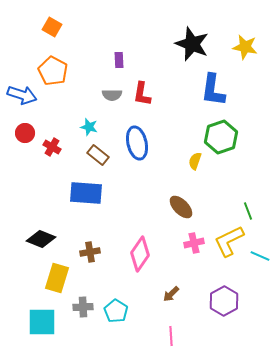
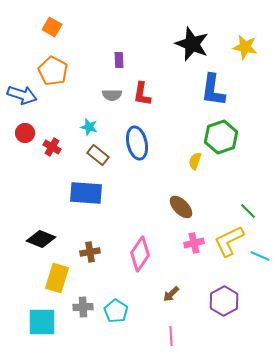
green line: rotated 24 degrees counterclockwise
